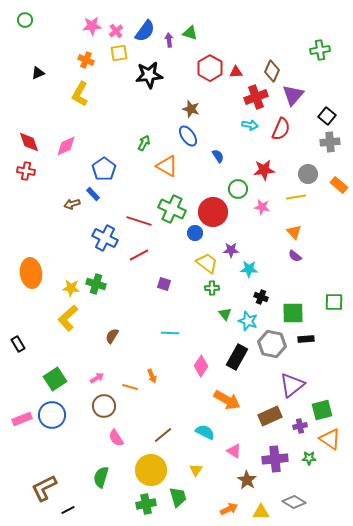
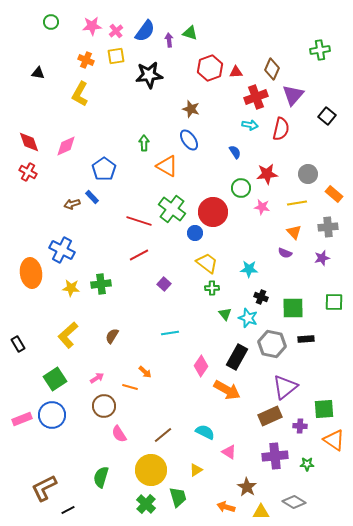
green circle at (25, 20): moved 26 px right, 2 px down
yellow square at (119, 53): moved 3 px left, 3 px down
red hexagon at (210, 68): rotated 10 degrees clockwise
brown diamond at (272, 71): moved 2 px up
black triangle at (38, 73): rotated 32 degrees clockwise
red semicircle at (281, 129): rotated 10 degrees counterclockwise
blue ellipse at (188, 136): moved 1 px right, 4 px down
gray cross at (330, 142): moved 2 px left, 85 px down
green arrow at (144, 143): rotated 28 degrees counterclockwise
blue semicircle at (218, 156): moved 17 px right, 4 px up
red star at (264, 170): moved 3 px right, 4 px down
red cross at (26, 171): moved 2 px right, 1 px down; rotated 18 degrees clockwise
orange rectangle at (339, 185): moved 5 px left, 9 px down
green circle at (238, 189): moved 3 px right, 1 px up
blue rectangle at (93, 194): moved 1 px left, 3 px down
yellow line at (296, 197): moved 1 px right, 6 px down
green cross at (172, 209): rotated 12 degrees clockwise
blue cross at (105, 238): moved 43 px left, 12 px down
purple star at (231, 250): moved 91 px right, 8 px down; rotated 14 degrees counterclockwise
purple semicircle at (295, 256): moved 10 px left, 3 px up; rotated 16 degrees counterclockwise
green cross at (96, 284): moved 5 px right; rotated 24 degrees counterclockwise
purple square at (164, 284): rotated 24 degrees clockwise
green square at (293, 313): moved 5 px up
yellow L-shape at (68, 318): moved 17 px down
cyan star at (248, 321): moved 3 px up
cyan line at (170, 333): rotated 12 degrees counterclockwise
orange arrow at (152, 376): moved 7 px left, 4 px up; rotated 24 degrees counterclockwise
purple triangle at (292, 385): moved 7 px left, 2 px down
orange arrow at (227, 400): moved 10 px up
green square at (322, 410): moved 2 px right, 1 px up; rotated 10 degrees clockwise
purple cross at (300, 426): rotated 16 degrees clockwise
pink semicircle at (116, 438): moved 3 px right, 4 px up
orange triangle at (330, 439): moved 4 px right, 1 px down
pink triangle at (234, 451): moved 5 px left, 1 px down
green star at (309, 458): moved 2 px left, 6 px down
purple cross at (275, 459): moved 3 px up
yellow triangle at (196, 470): rotated 24 degrees clockwise
brown star at (247, 480): moved 7 px down
green cross at (146, 504): rotated 36 degrees counterclockwise
orange arrow at (229, 509): moved 3 px left, 2 px up; rotated 138 degrees counterclockwise
